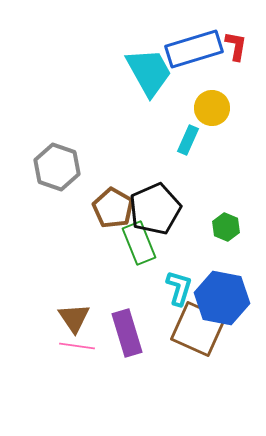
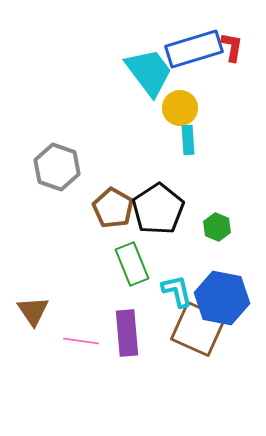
red L-shape: moved 4 px left, 1 px down
cyan trapezoid: rotated 8 degrees counterclockwise
yellow circle: moved 32 px left
cyan rectangle: rotated 28 degrees counterclockwise
black pentagon: moved 3 px right; rotated 9 degrees counterclockwise
green hexagon: moved 9 px left
green rectangle: moved 7 px left, 21 px down
cyan L-shape: moved 2 px left, 3 px down; rotated 30 degrees counterclockwise
brown triangle: moved 41 px left, 7 px up
purple rectangle: rotated 12 degrees clockwise
pink line: moved 4 px right, 5 px up
